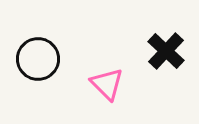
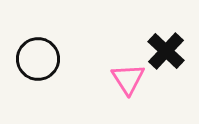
pink triangle: moved 21 px right, 5 px up; rotated 12 degrees clockwise
